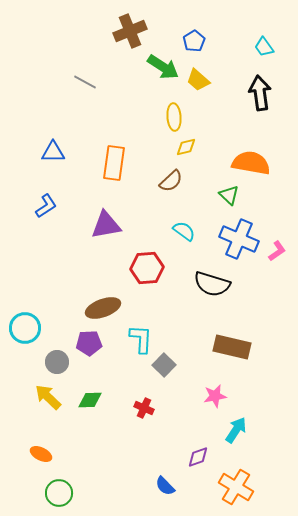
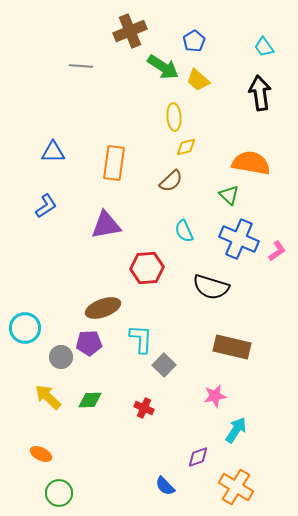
gray line: moved 4 px left, 16 px up; rotated 25 degrees counterclockwise
cyan semicircle: rotated 150 degrees counterclockwise
black semicircle: moved 1 px left, 3 px down
gray circle: moved 4 px right, 5 px up
